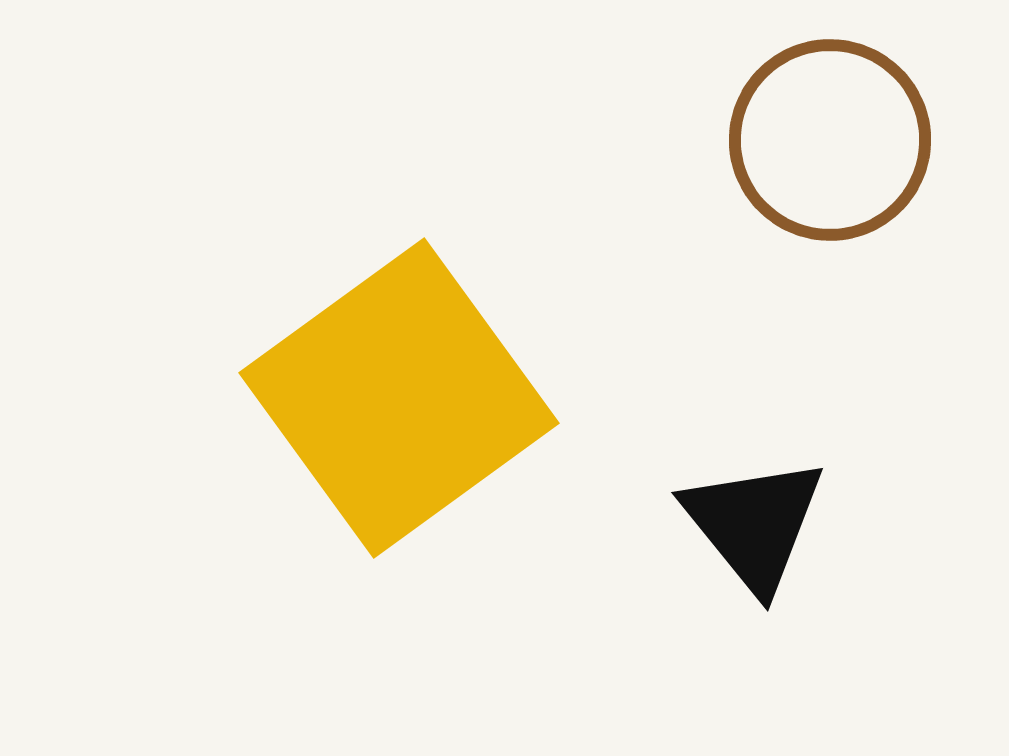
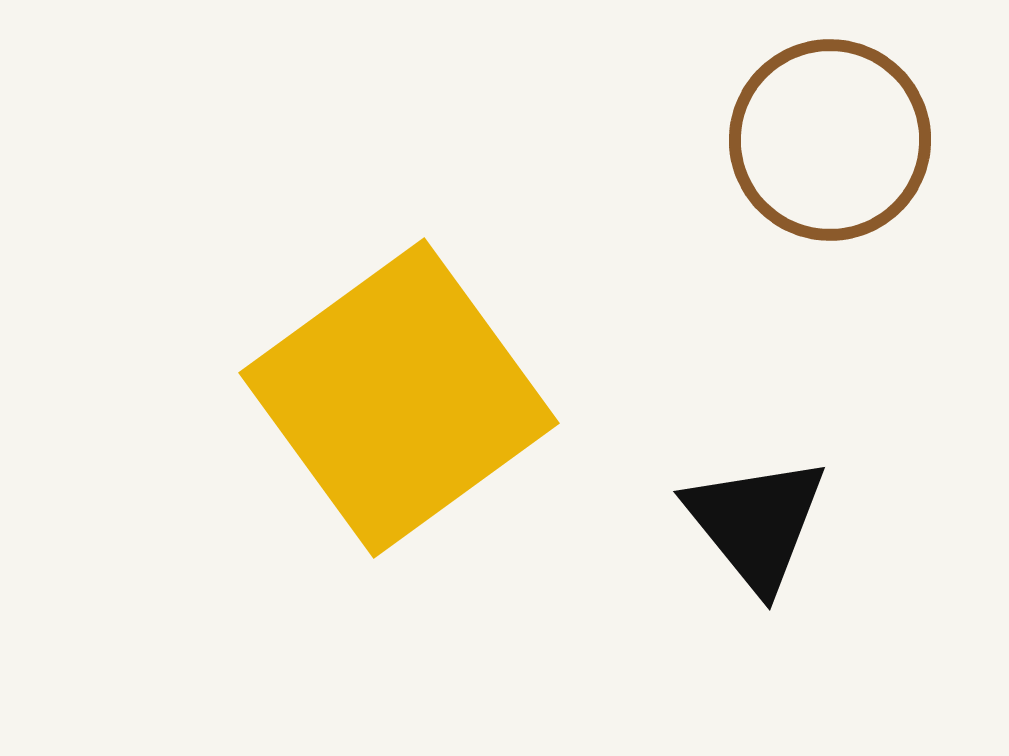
black triangle: moved 2 px right, 1 px up
